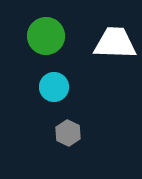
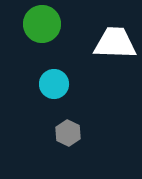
green circle: moved 4 px left, 12 px up
cyan circle: moved 3 px up
